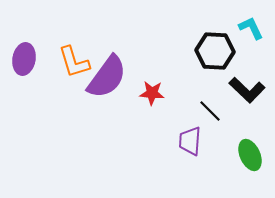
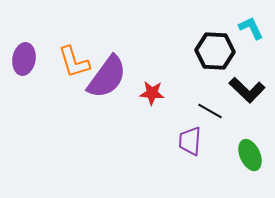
black line: rotated 15 degrees counterclockwise
